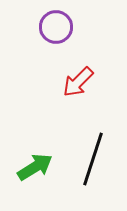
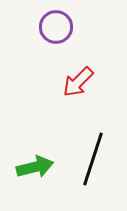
green arrow: rotated 18 degrees clockwise
